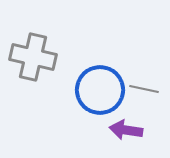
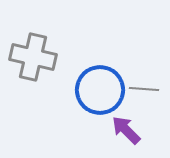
gray line: rotated 8 degrees counterclockwise
purple arrow: rotated 36 degrees clockwise
